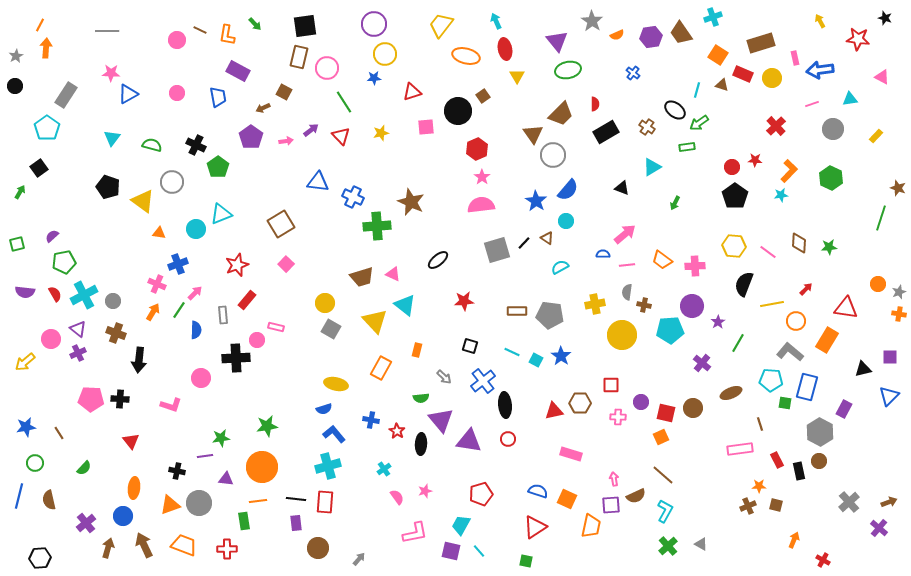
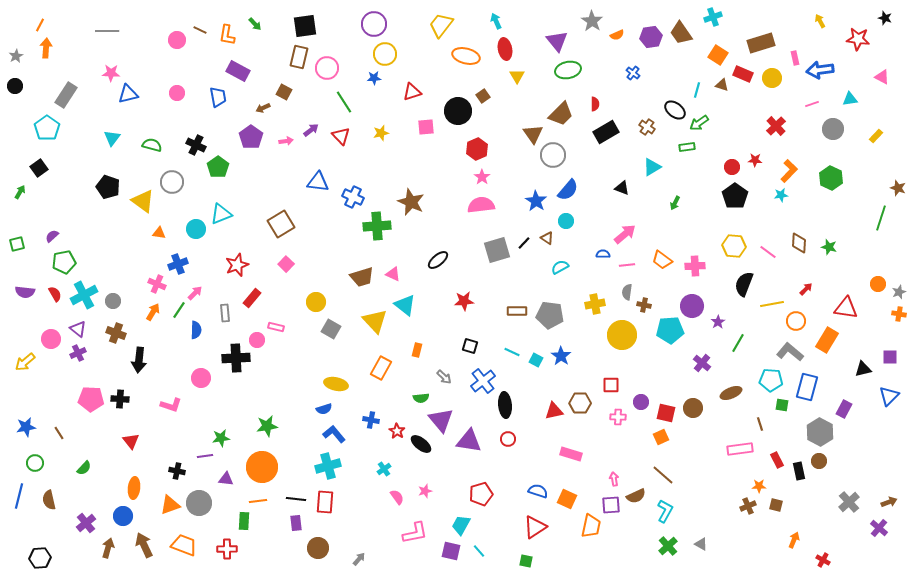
blue triangle at (128, 94): rotated 15 degrees clockwise
green star at (829, 247): rotated 21 degrees clockwise
red rectangle at (247, 300): moved 5 px right, 2 px up
yellow circle at (325, 303): moved 9 px left, 1 px up
gray rectangle at (223, 315): moved 2 px right, 2 px up
green square at (785, 403): moved 3 px left, 2 px down
black ellipse at (421, 444): rotated 55 degrees counterclockwise
green rectangle at (244, 521): rotated 12 degrees clockwise
